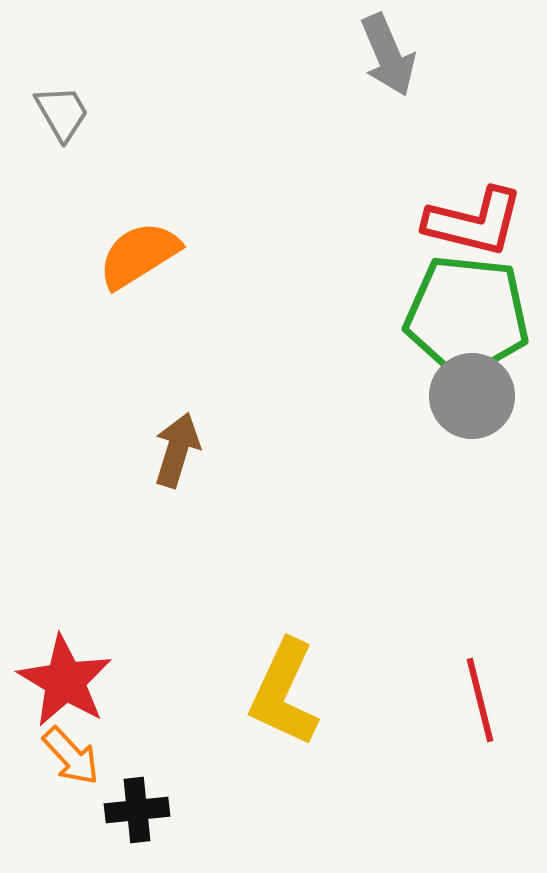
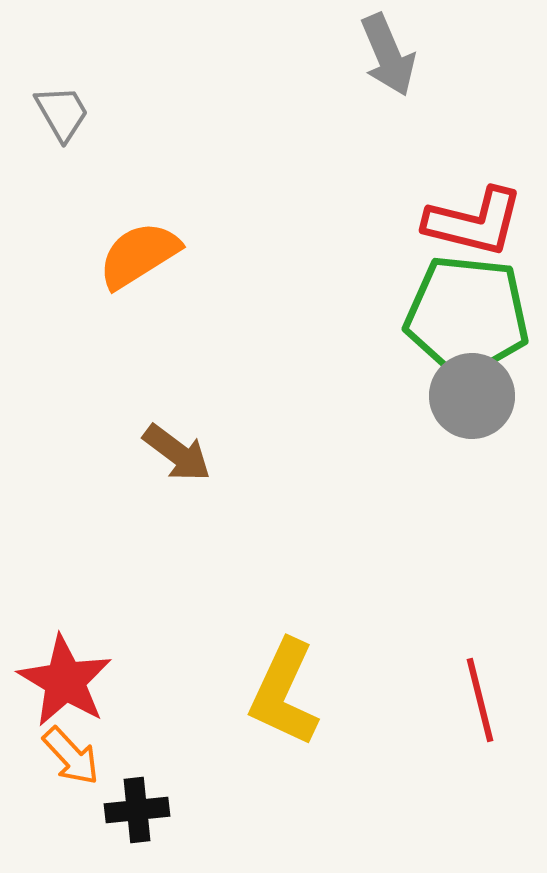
brown arrow: moved 3 px down; rotated 110 degrees clockwise
